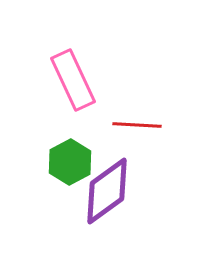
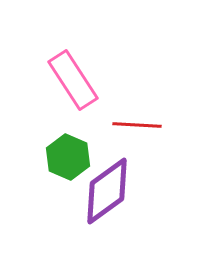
pink rectangle: rotated 8 degrees counterclockwise
green hexagon: moved 2 px left, 5 px up; rotated 9 degrees counterclockwise
